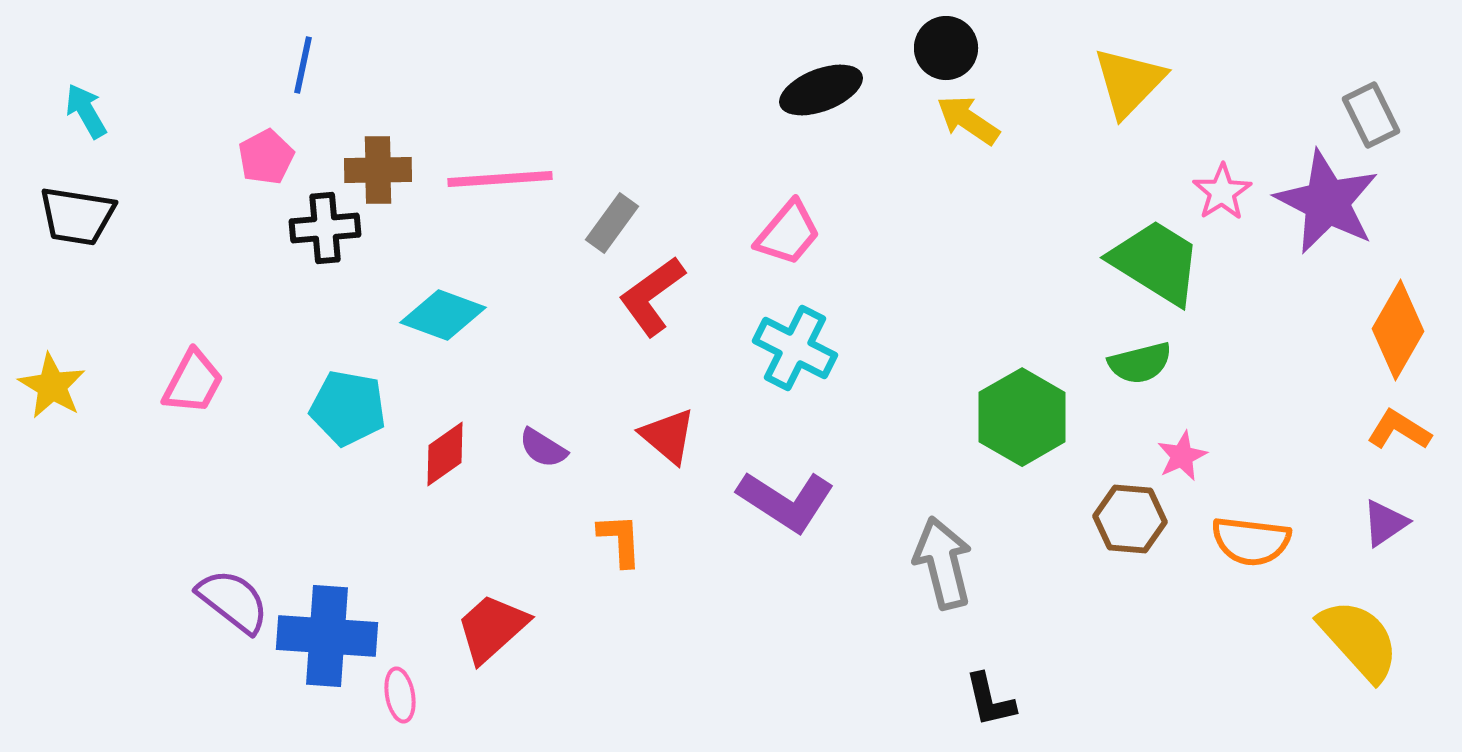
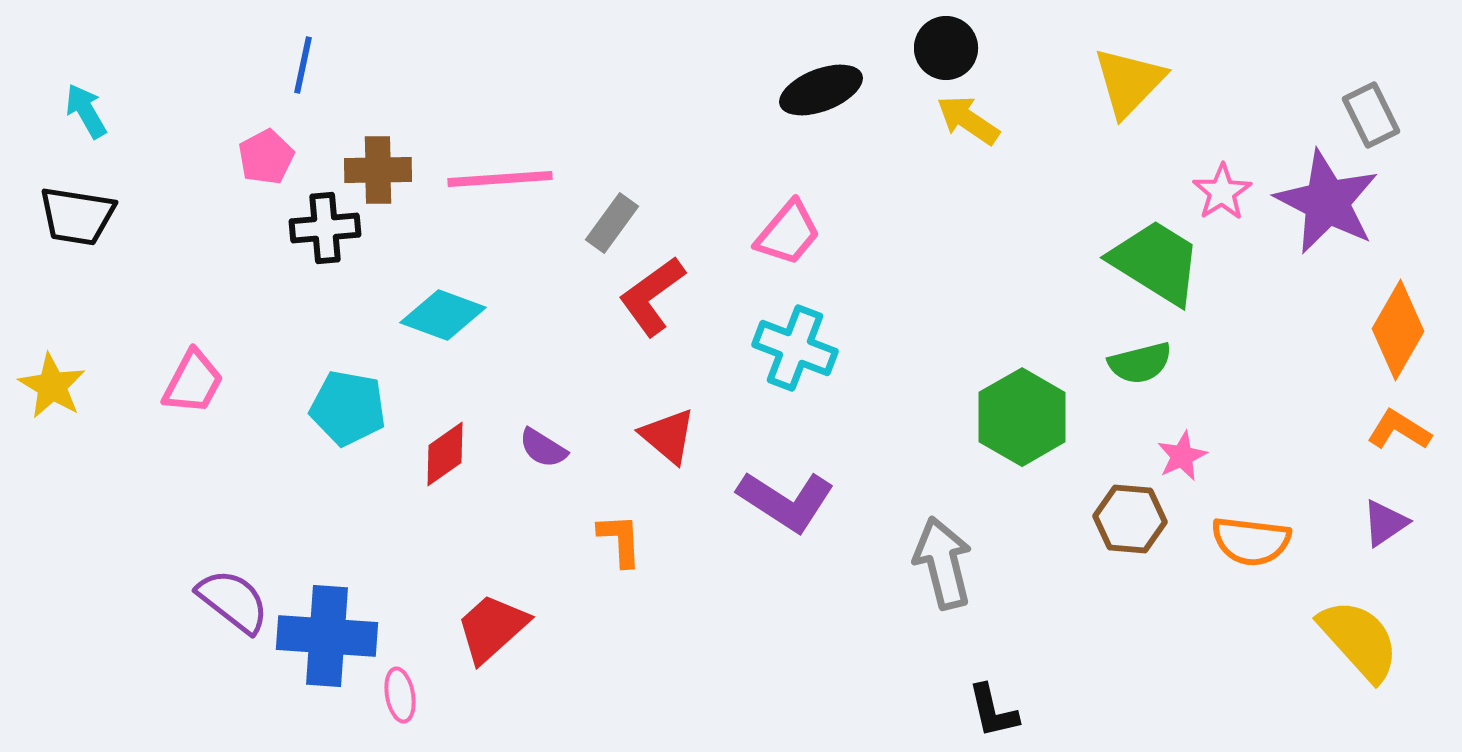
cyan cross at (795, 348): rotated 6 degrees counterclockwise
black L-shape at (990, 700): moved 3 px right, 11 px down
